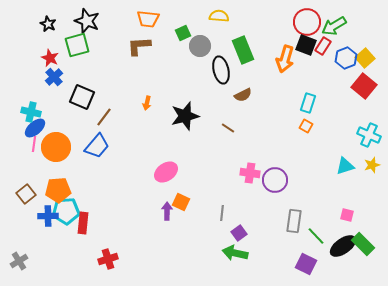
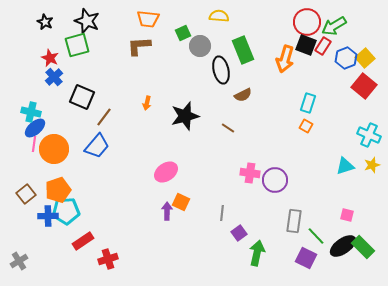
black star at (48, 24): moved 3 px left, 2 px up
orange circle at (56, 147): moved 2 px left, 2 px down
orange pentagon at (58, 190): rotated 15 degrees counterclockwise
red rectangle at (83, 223): moved 18 px down; rotated 50 degrees clockwise
green rectangle at (363, 244): moved 3 px down
green arrow at (235, 253): moved 22 px right; rotated 90 degrees clockwise
purple square at (306, 264): moved 6 px up
